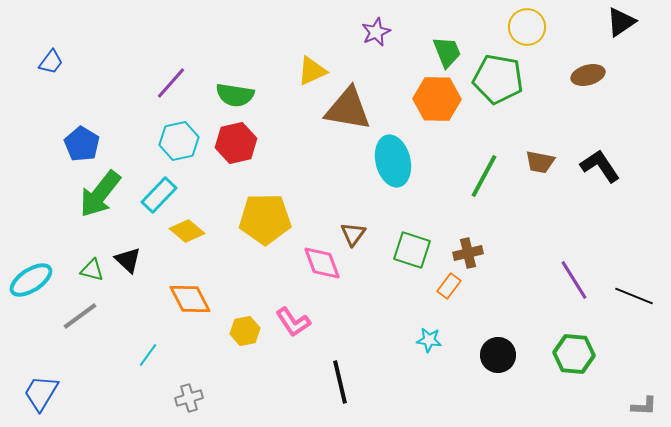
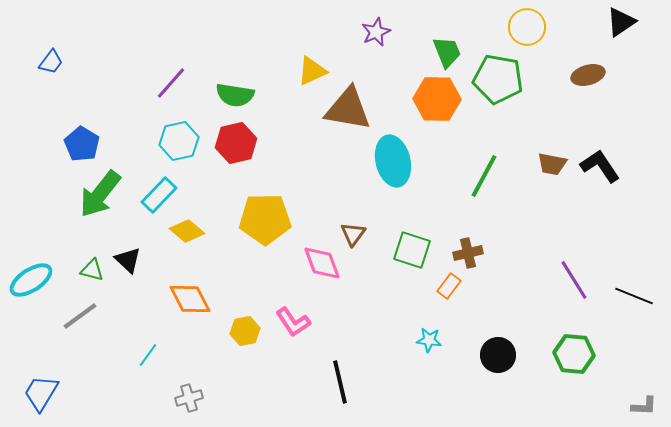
brown trapezoid at (540, 162): moved 12 px right, 2 px down
